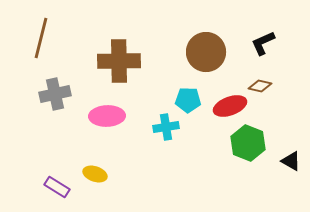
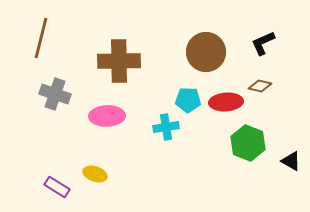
gray cross: rotated 32 degrees clockwise
red ellipse: moved 4 px left, 4 px up; rotated 16 degrees clockwise
